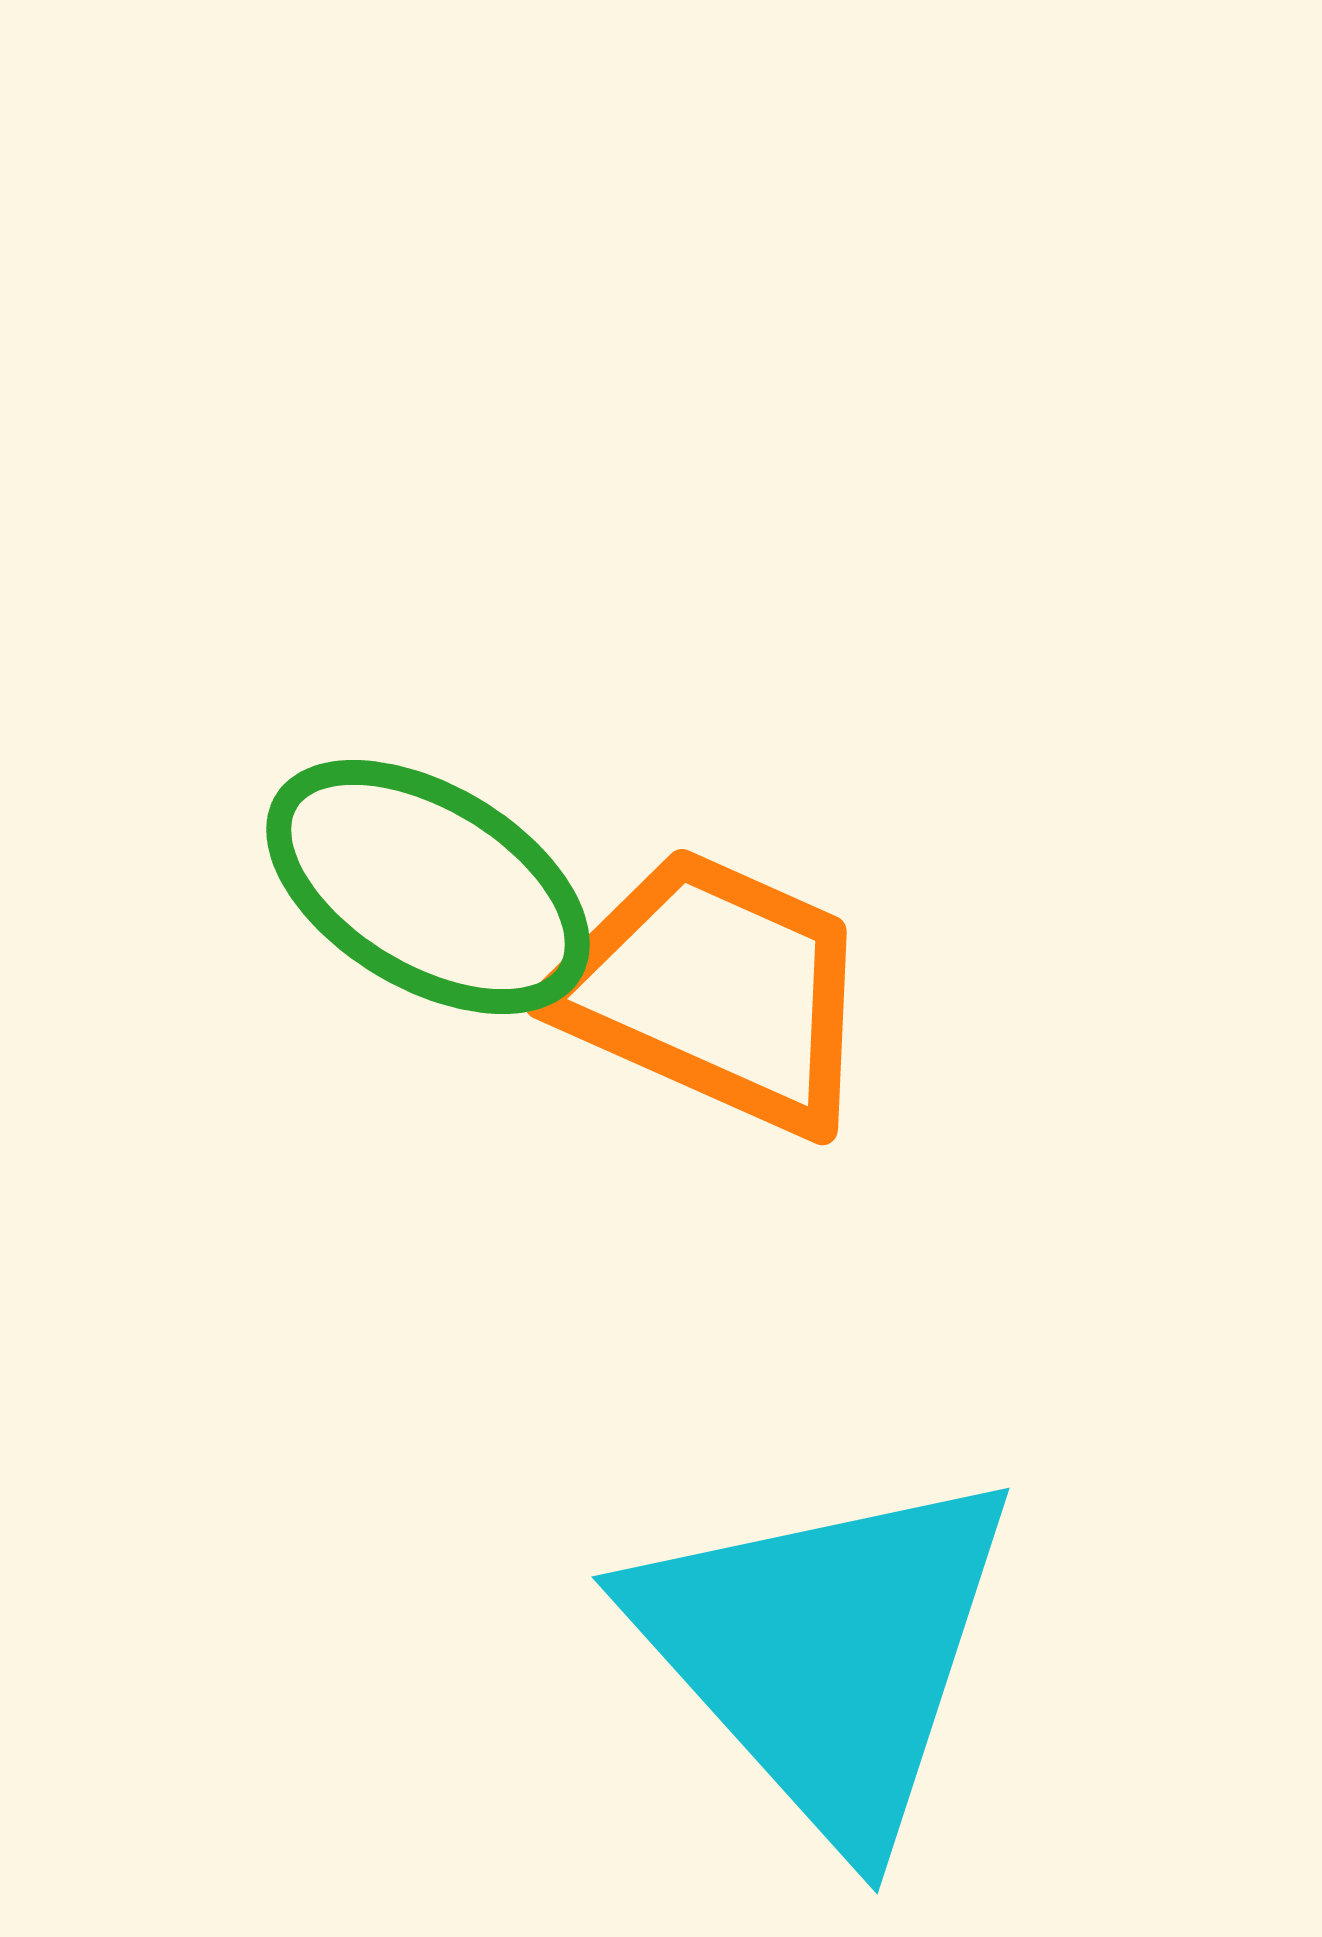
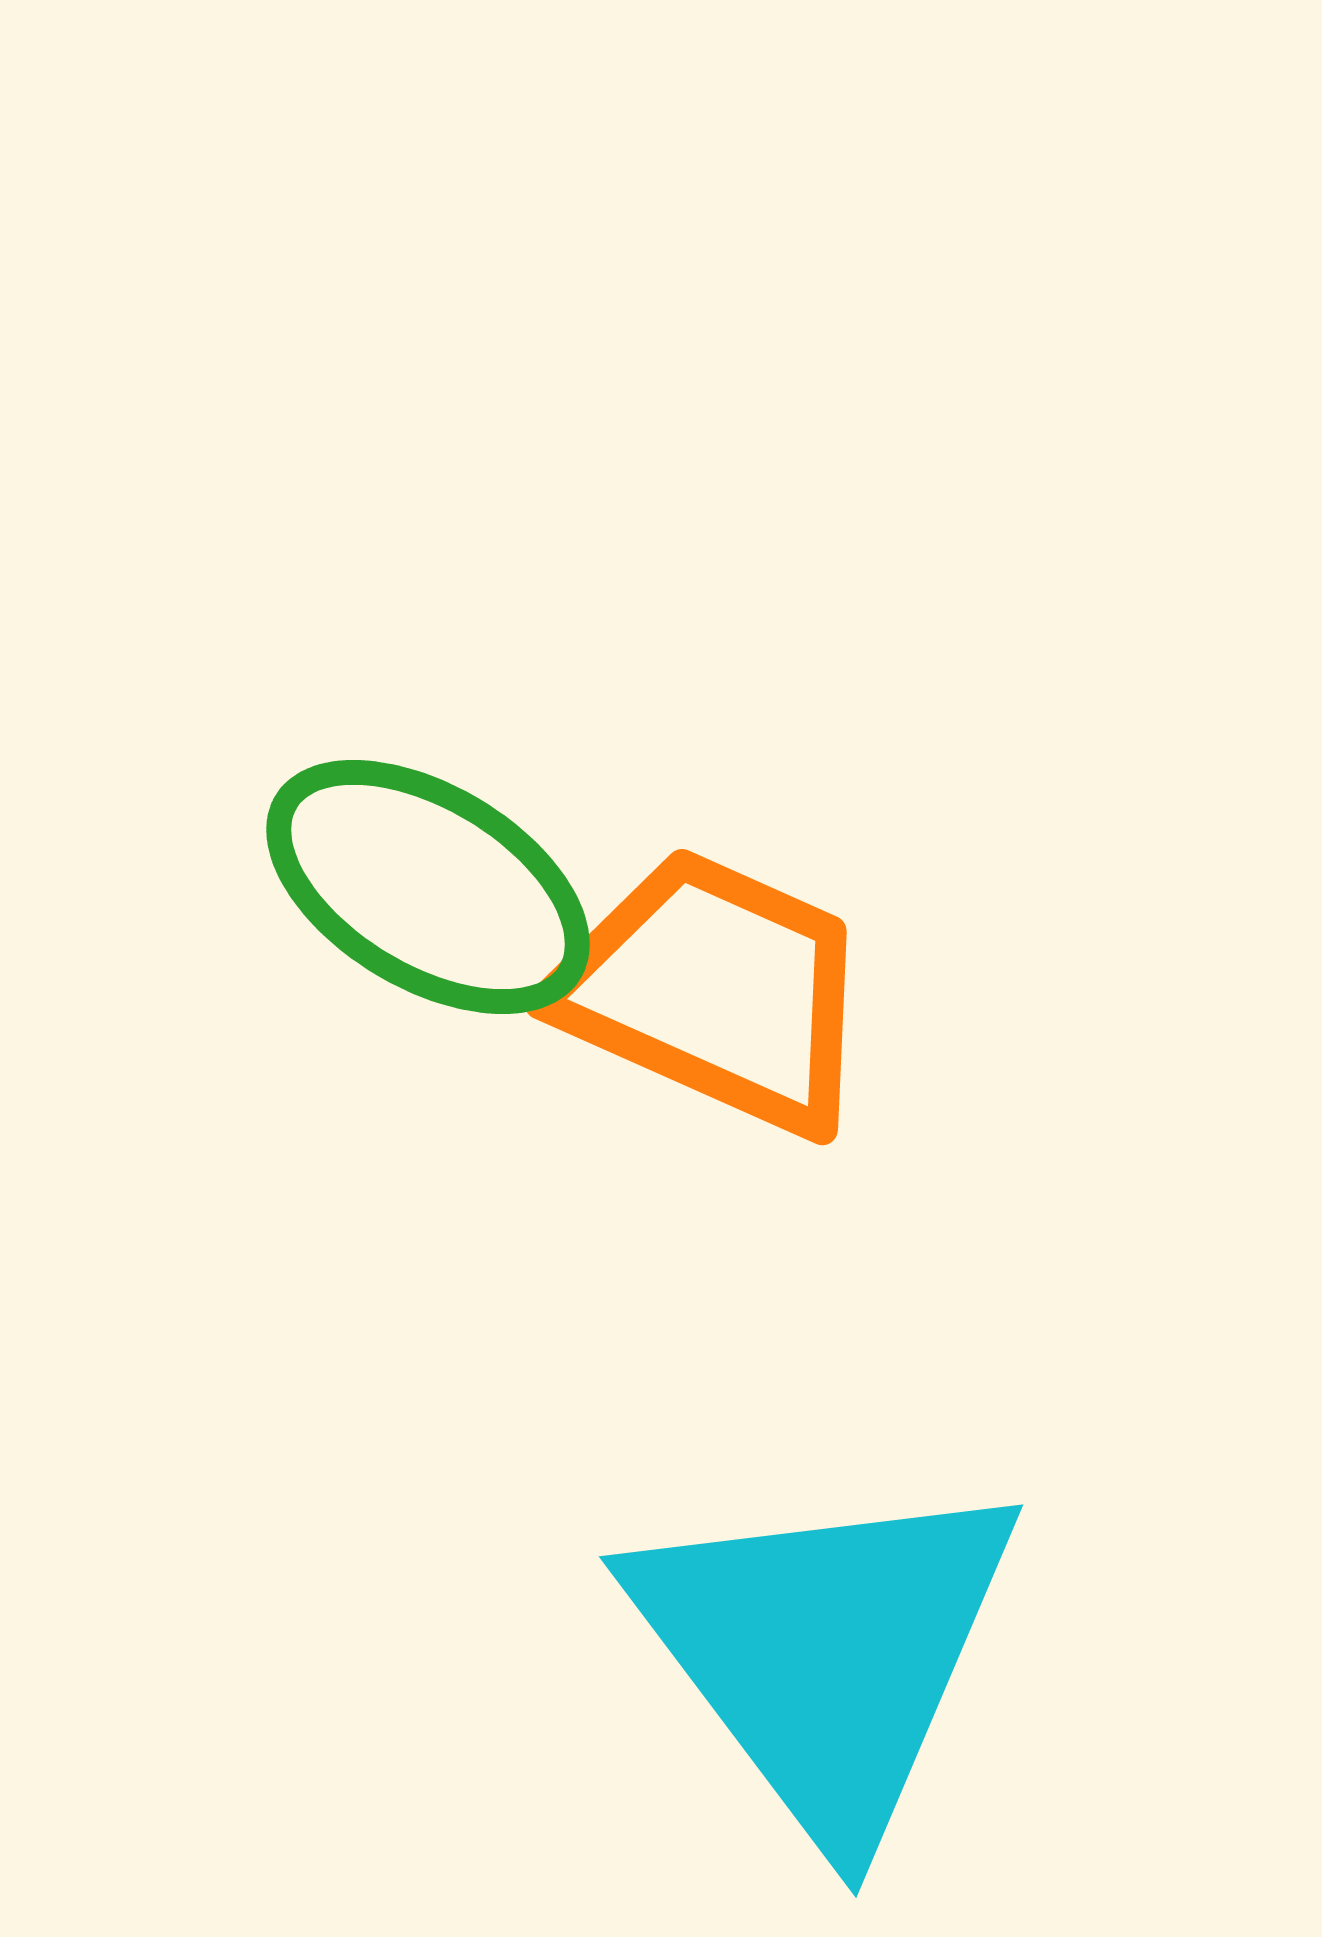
cyan triangle: rotated 5 degrees clockwise
